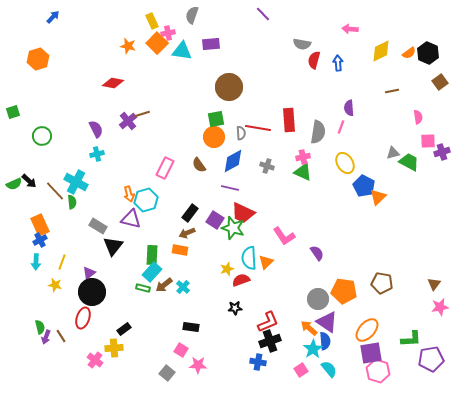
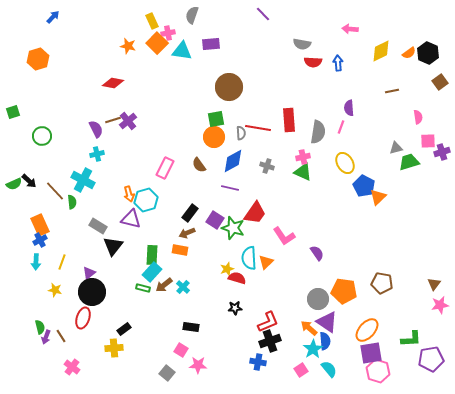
red semicircle at (314, 60): moved 1 px left, 2 px down; rotated 102 degrees counterclockwise
brown line at (142, 114): moved 29 px left, 6 px down
gray triangle at (393, 153): moved 3 px right, 5 px up
green trapezoid at (409, 162): rotated 45 degrees counterclockwise
cyan cross at (76, 182): moved 7 px right, 2 px up
red trapezoid at (243, 213): moved 12 px right; rotated 80 degrees counterclockwise
red semicircle at (241, 280): moved 4 px left, 2 px up; rotated 36 degrees clockwise
yellow star at (55, 285): moved 5 px down
pink star at (440, 307): moved 2 px up
pink cross at (95, 360): moved 23 px left, 7 px down
